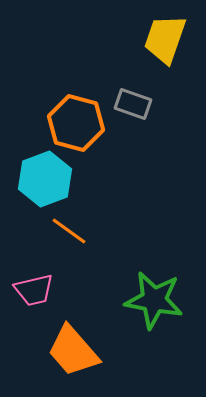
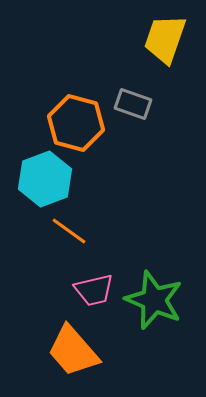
pink trapezoid: moved 60 px right
green star: rotated 12 degrees clockwise
